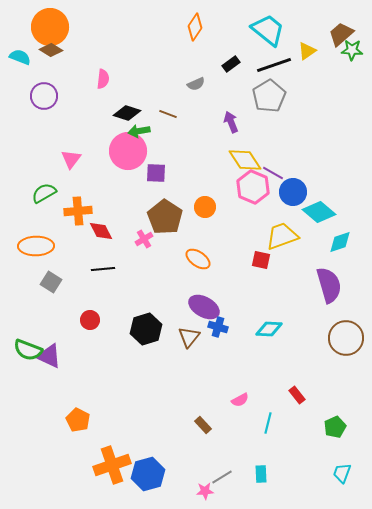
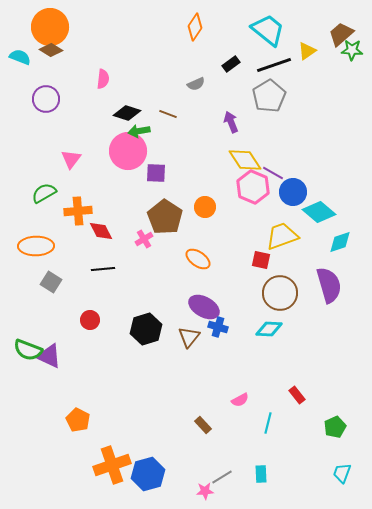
purple circle at (44, 96): moved 2 px right, 3 px down
brown circle at (346, 338): moved 66 px left, 45 px up
